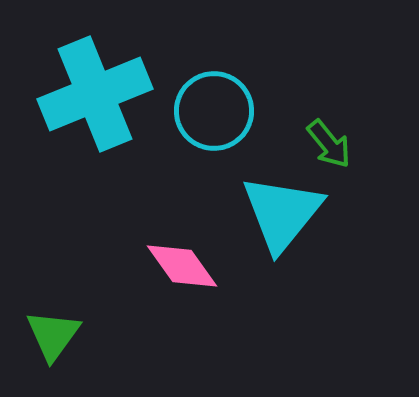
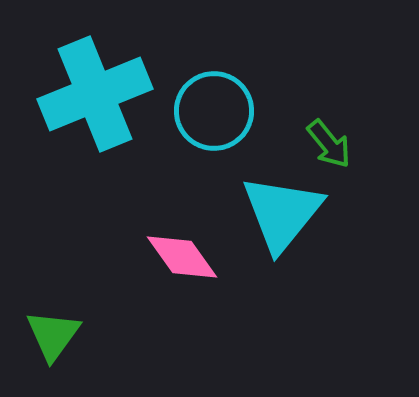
pink diamond: moved 9 px up
